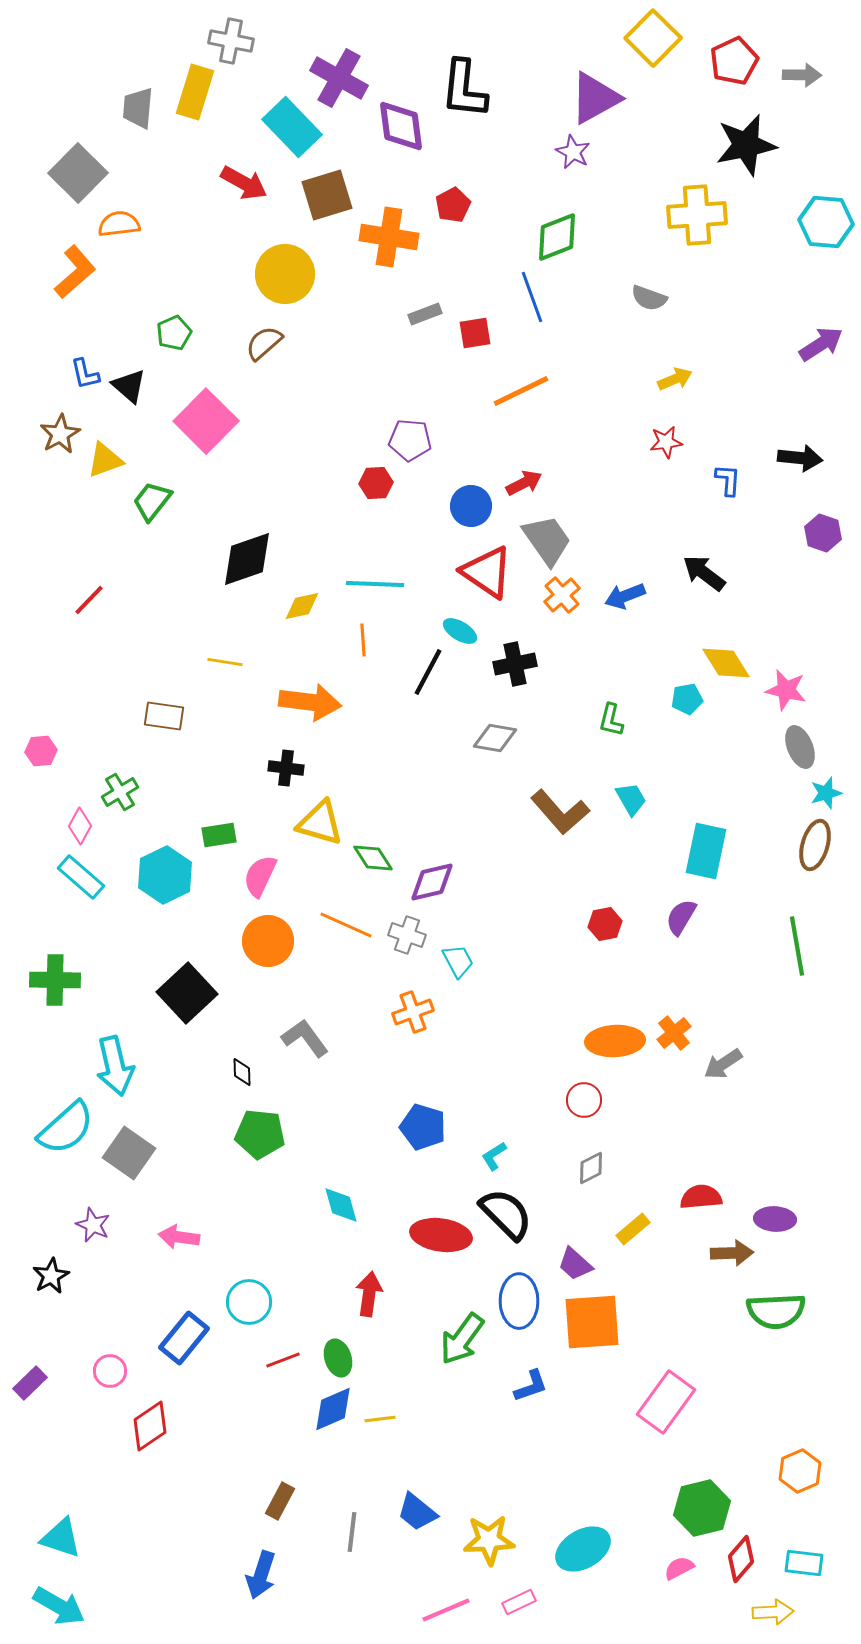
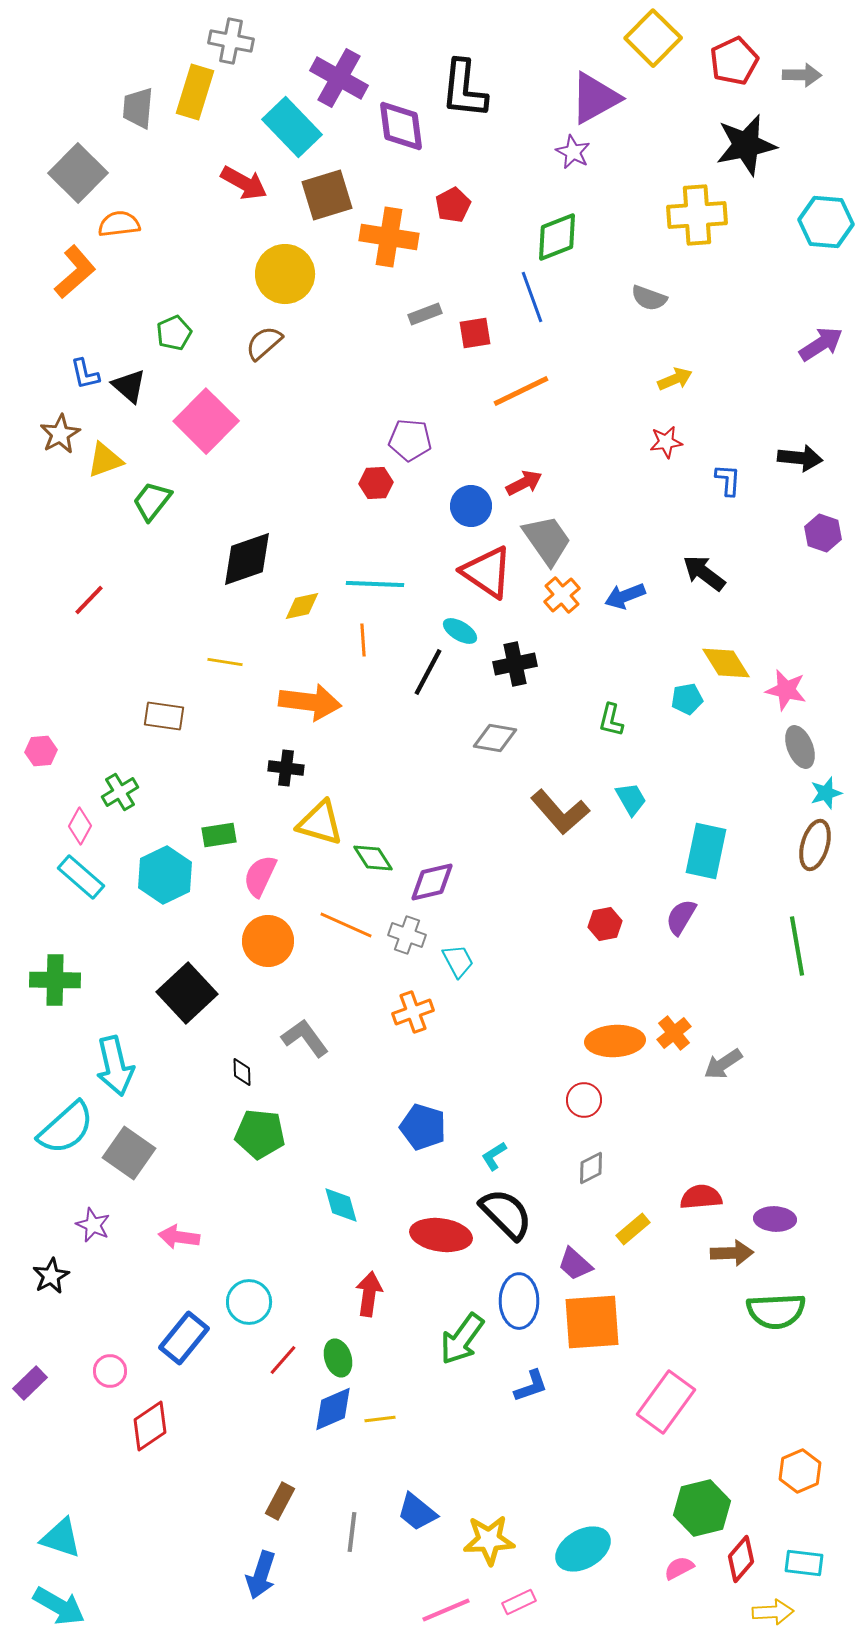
red line at (283, 1360): rotated 28 degrees counterclockwise
